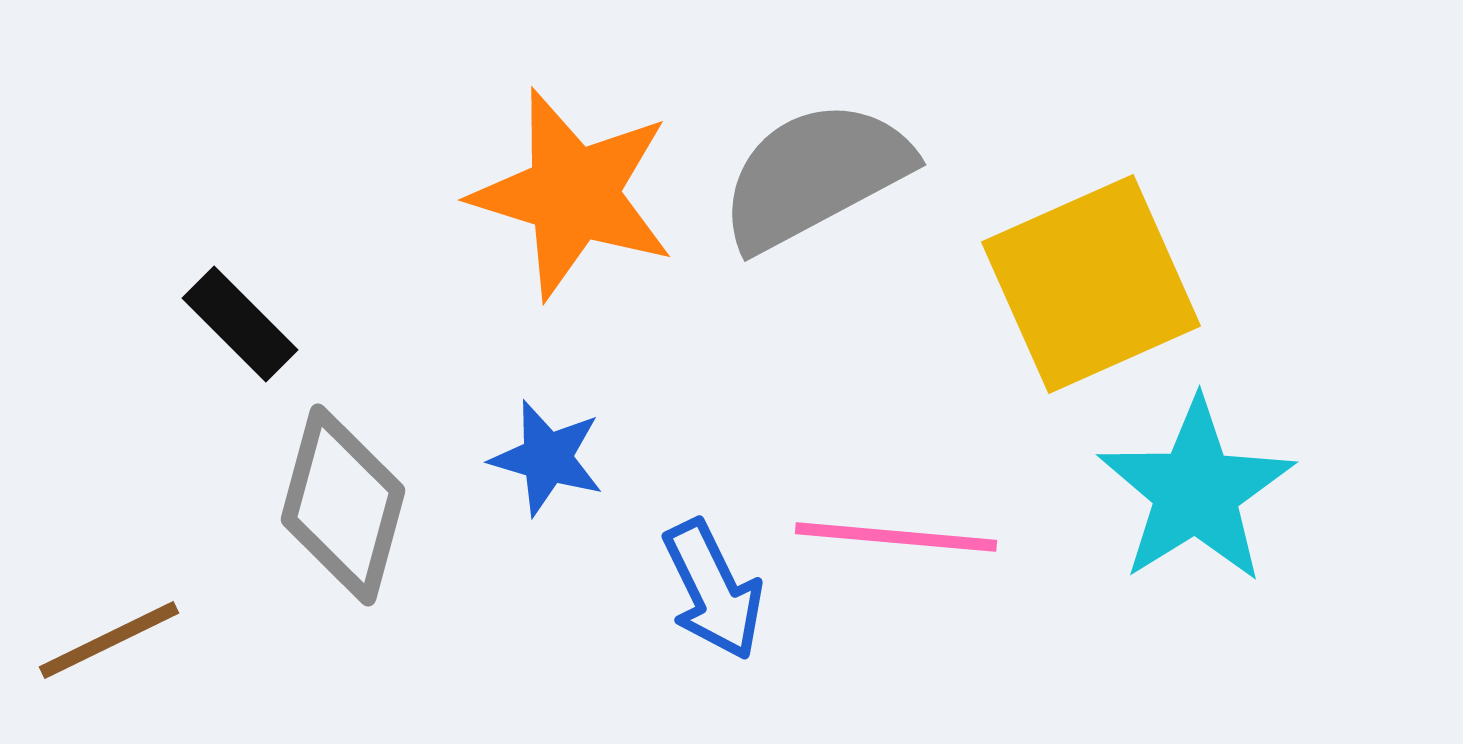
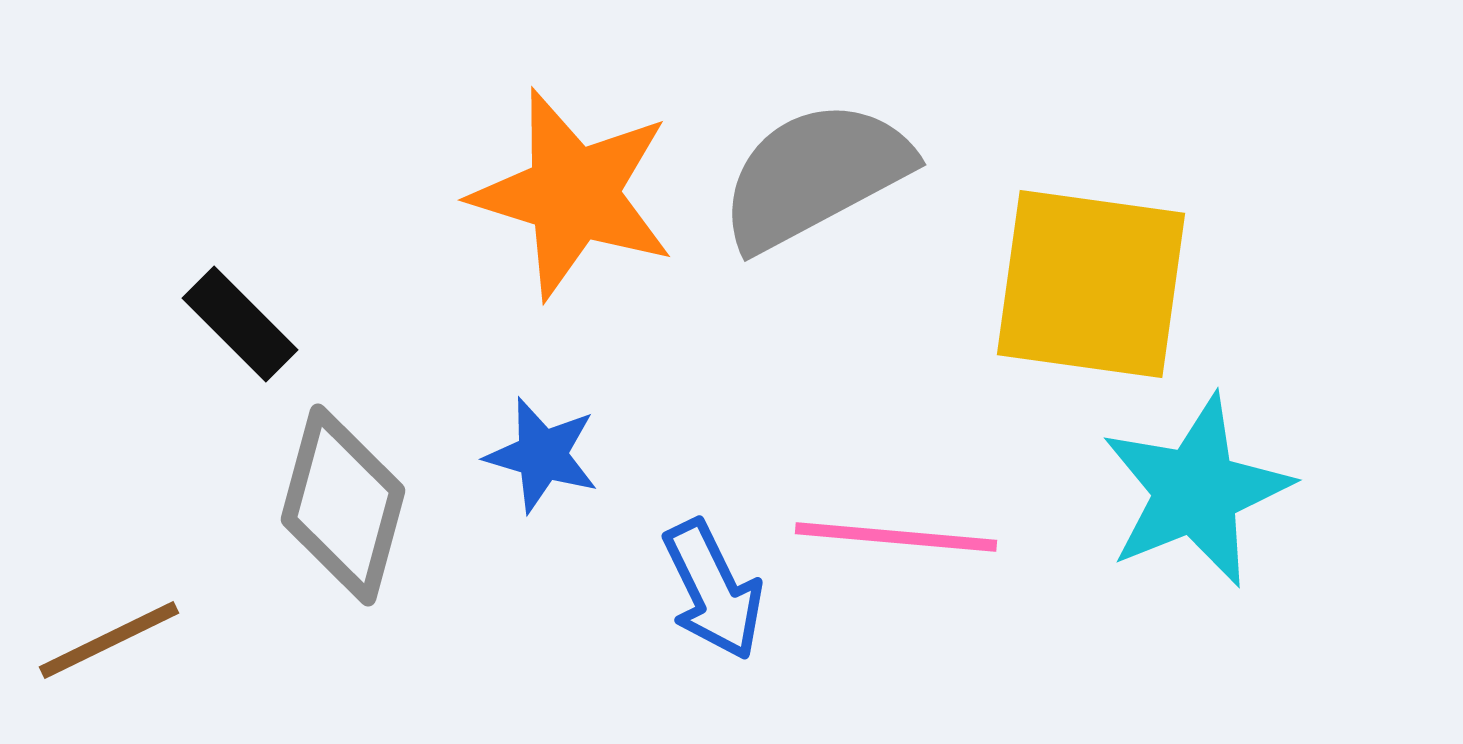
yellow square: rotated 32 degrees clockwise
blue star: moved 5 px left, 3 px up
cyan star: rotated 10 degrees clockwise
